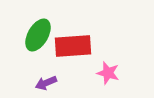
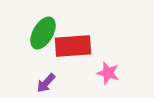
green ellipse: moved 5 px right, 2 px up
purple arrow: rotated 25 degrees counterclockwise
